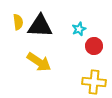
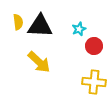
yellow arrow: rotated 10 degrees clockwise
